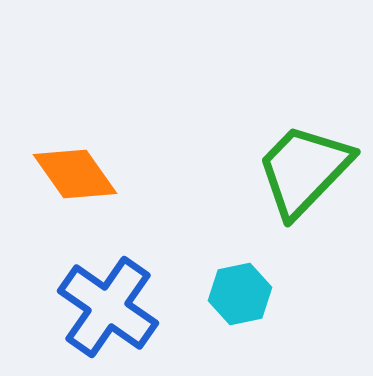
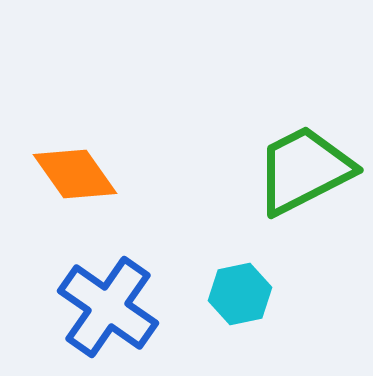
green trapezoid: rotated 19 degrees clockwise
